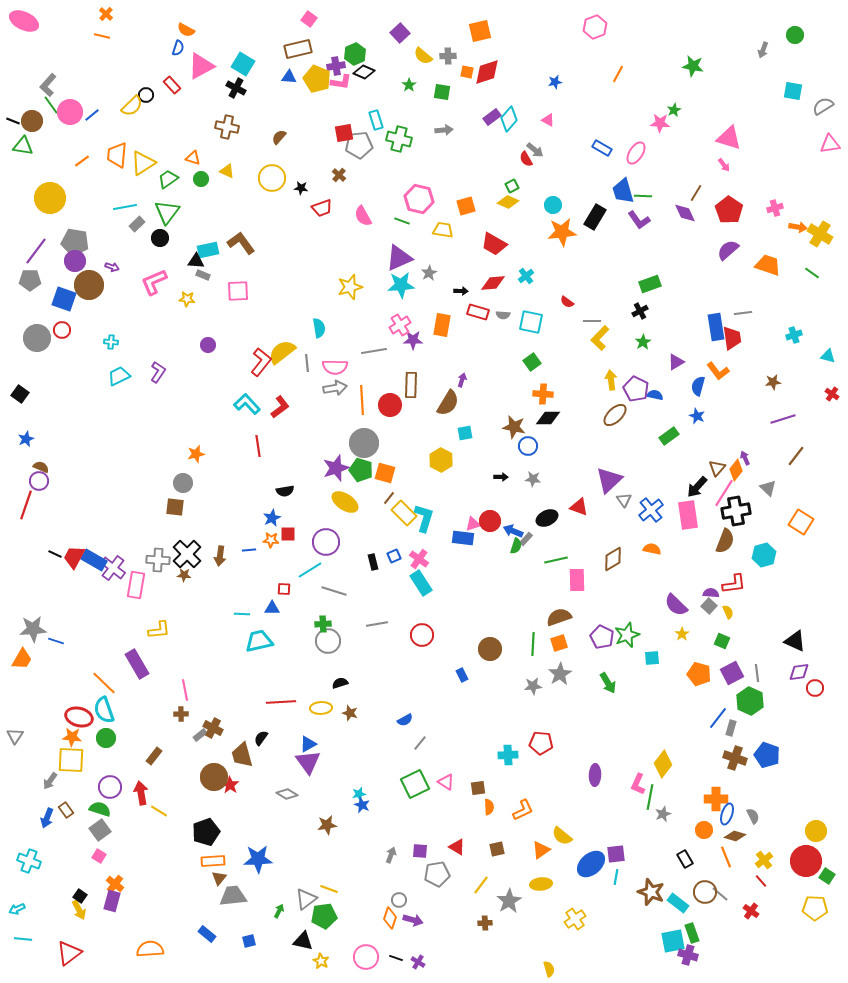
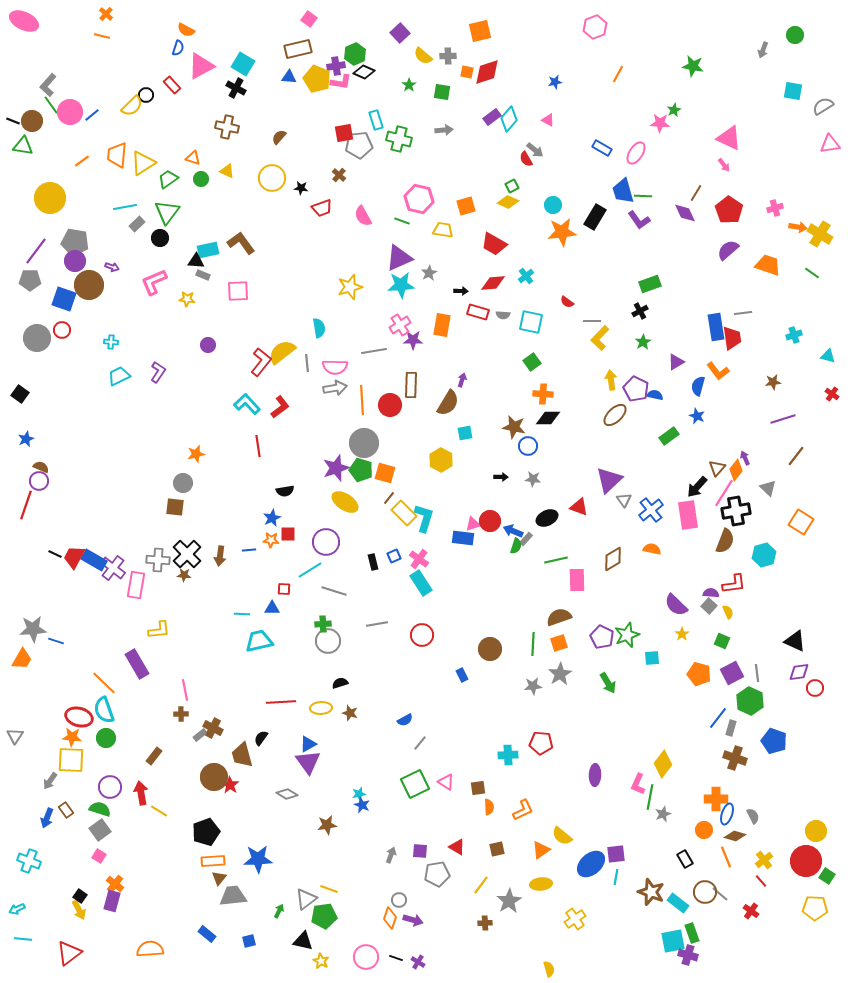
pink triangle at (729, 138): rotated 8 degrees clockwise
blue pentagon at (767, 755): moved 7 px right, 14 px up
